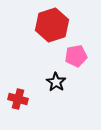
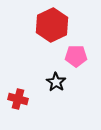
red hexagon: rotated 8 degrees counterclockwise
pink pentagon: rotated 10 degrees clockwise
